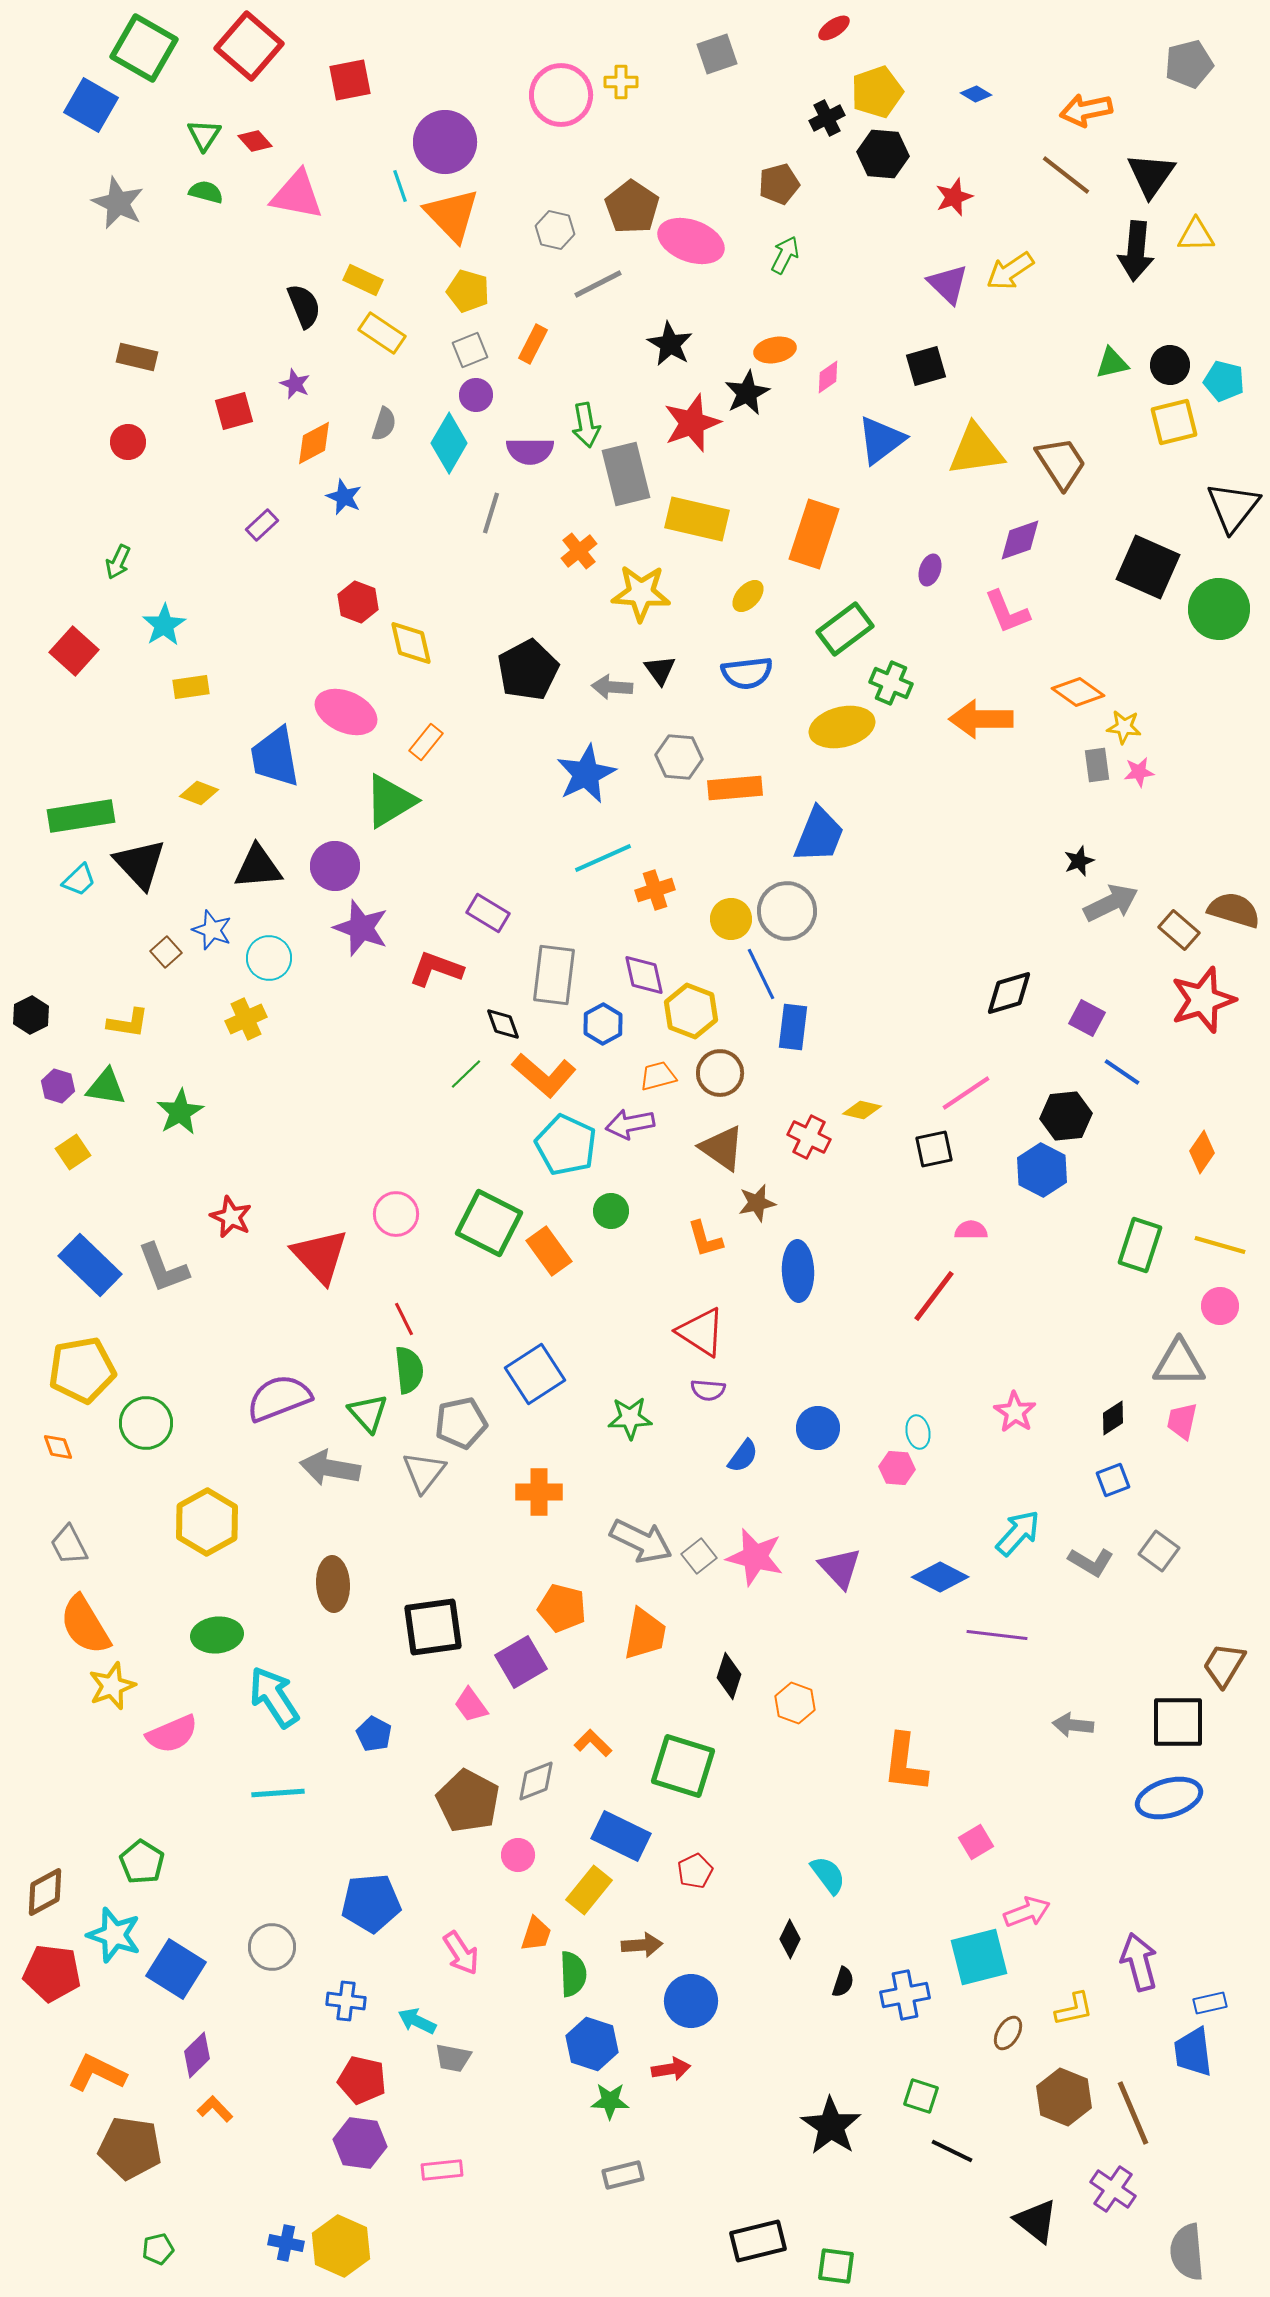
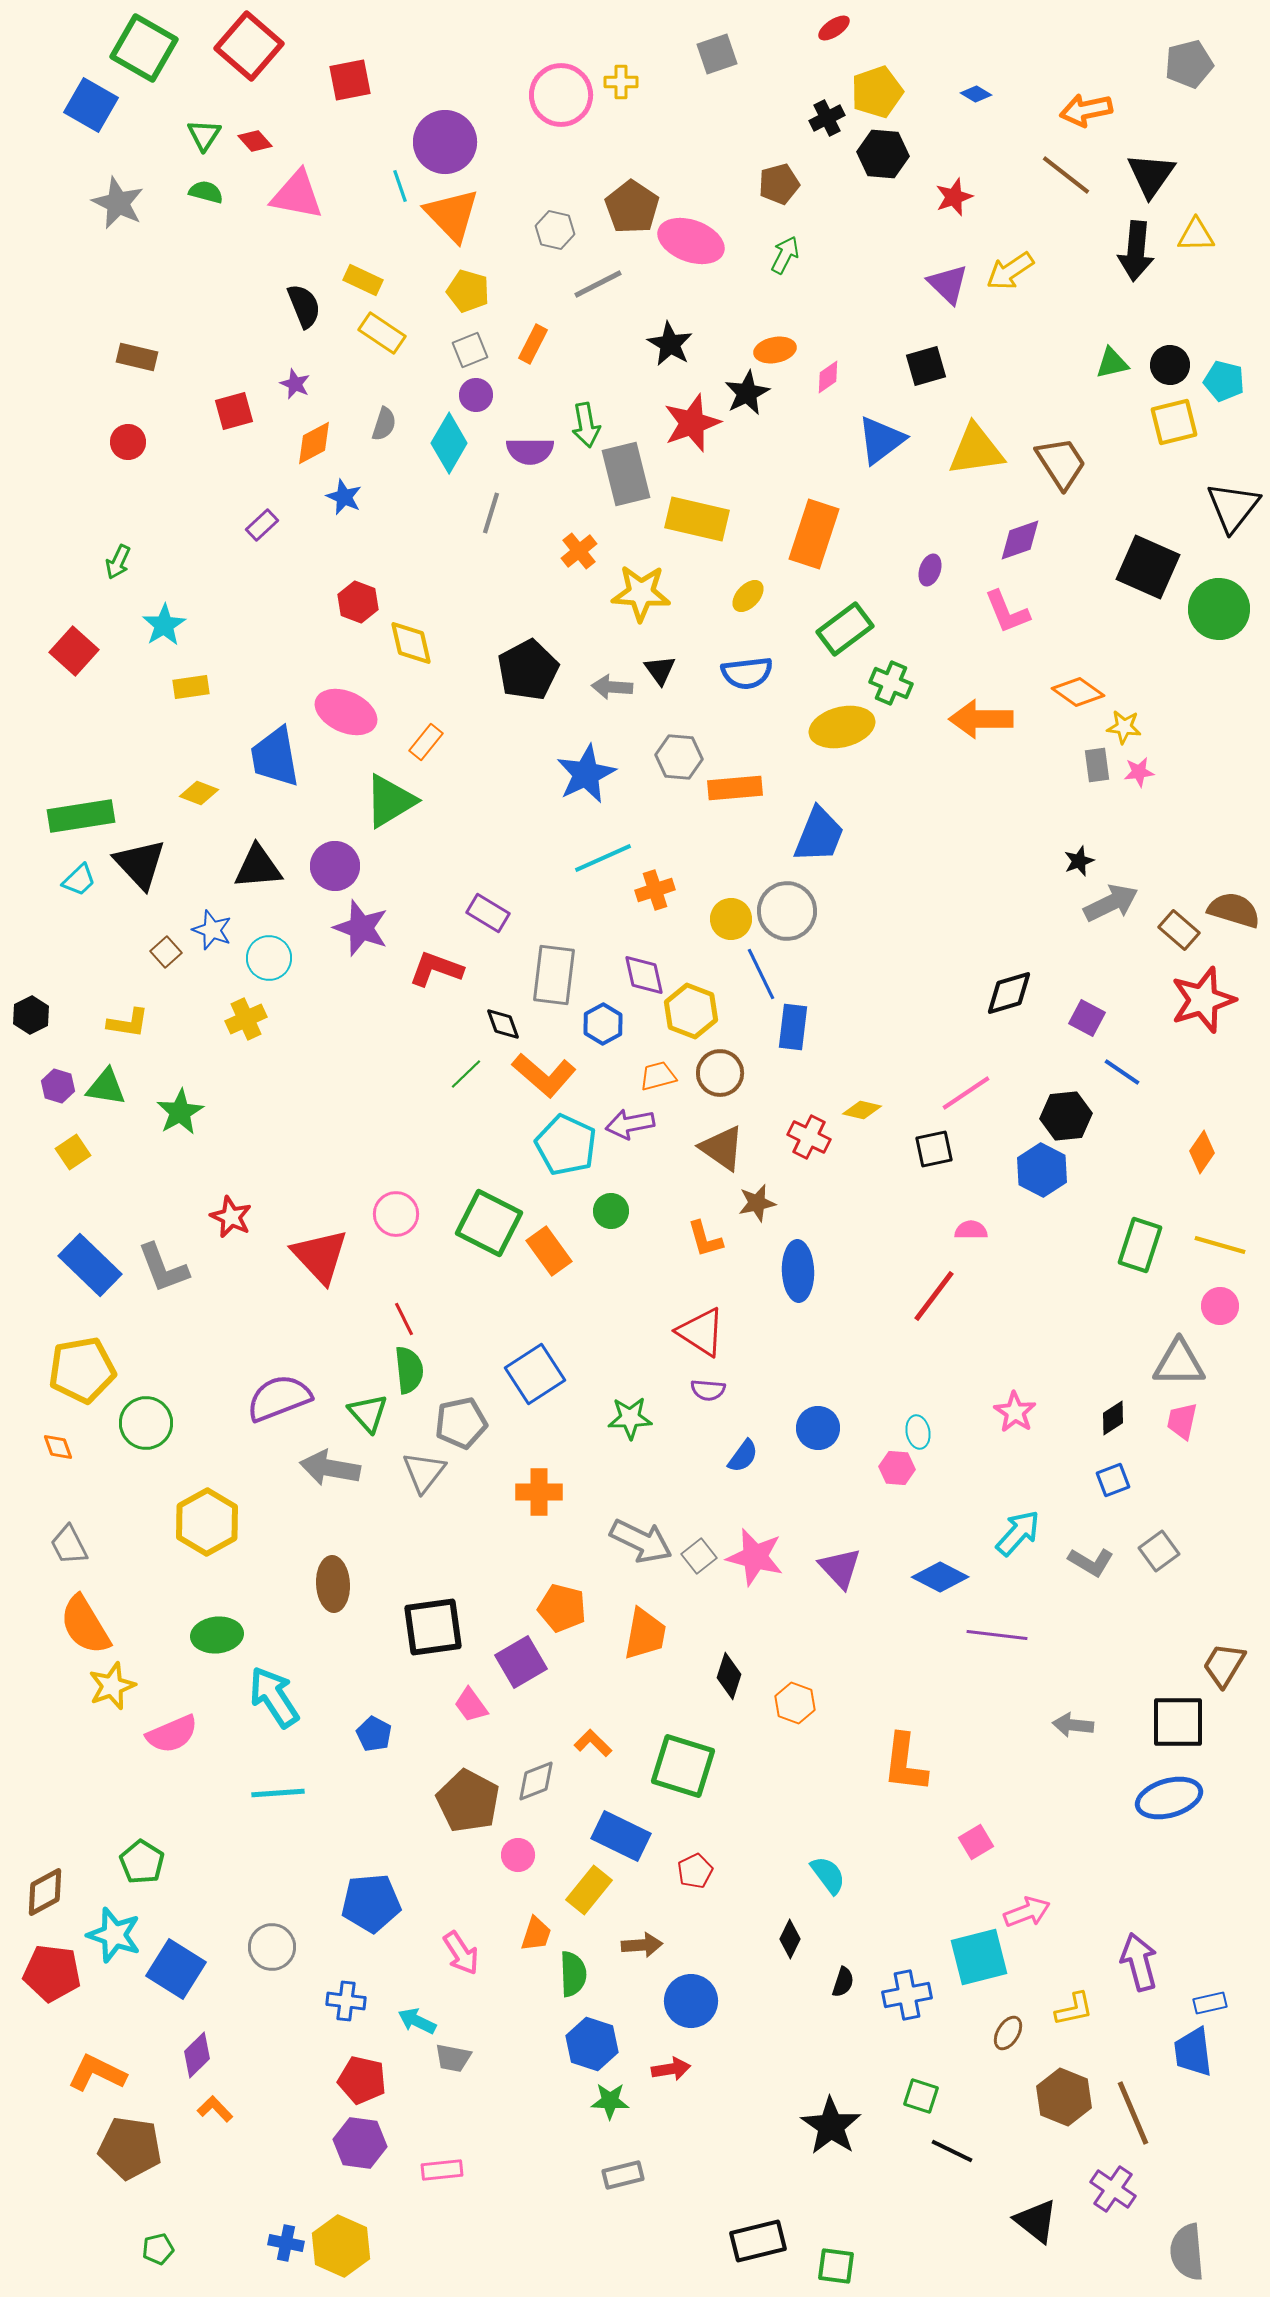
gray square at (1159, 1551): rotated 18 degrees clockwise
blue cross at (905, 1995): moved 2 px right
